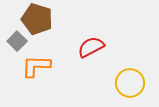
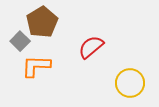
brown pentagon: moved 5 px right, 3 px down; rotated 24 degrees clockwise
gray square: moved 3 px right
red semicircle: rotated 12 degrees counterclockwise
